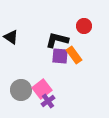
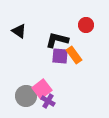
red circle: moved 2 px right, 1 px up
black triangle: moved 8 px right, 6 px up
gray circle: moved 5 px right, 6 px down
purple cross: rotated 24 degrees counterclockwise
